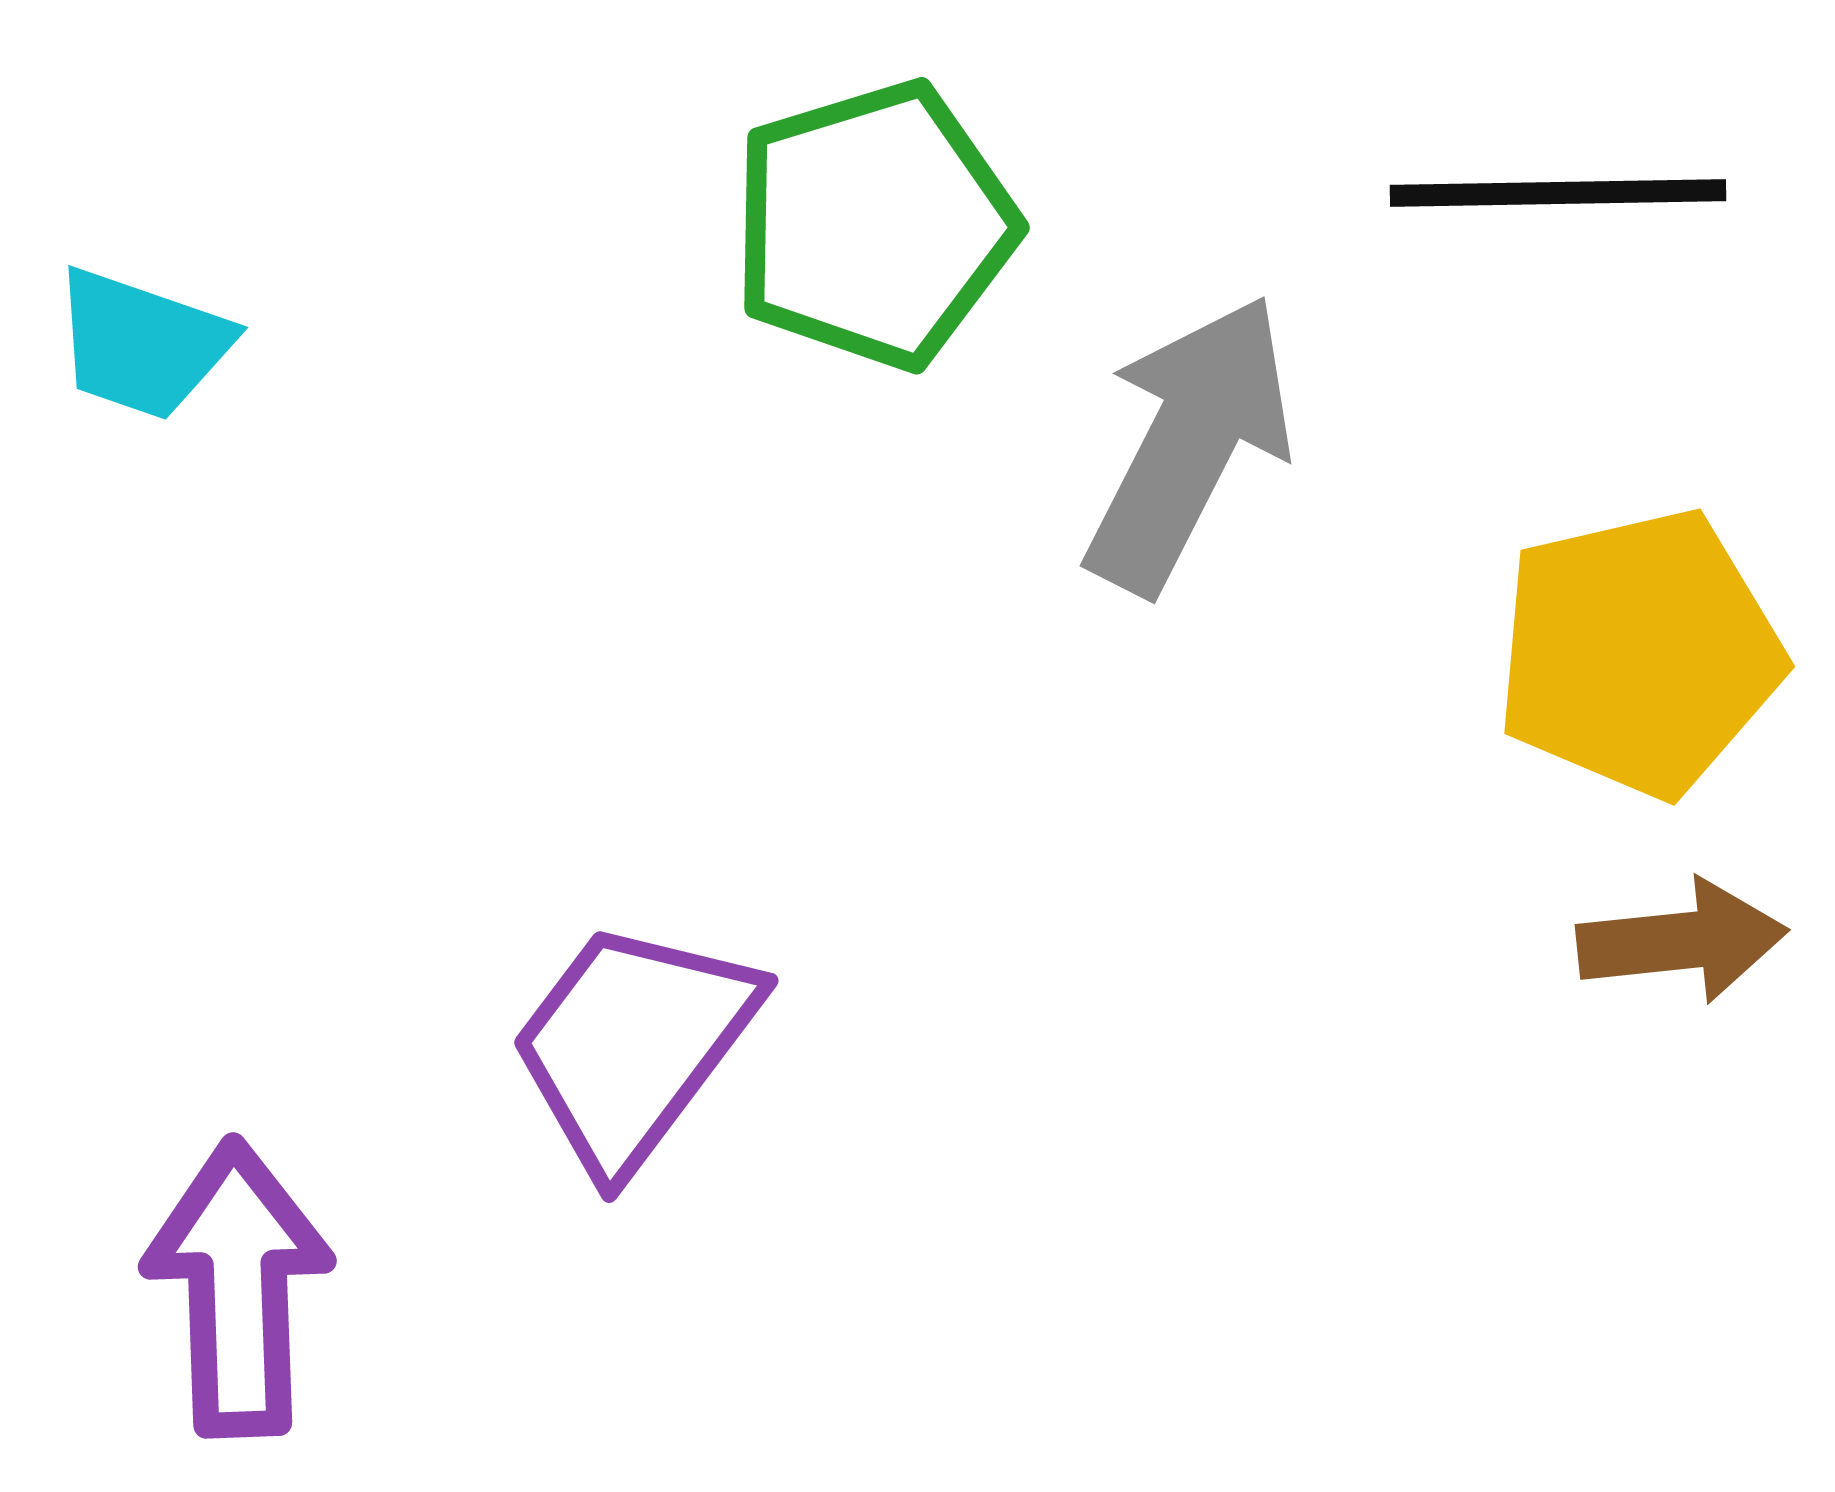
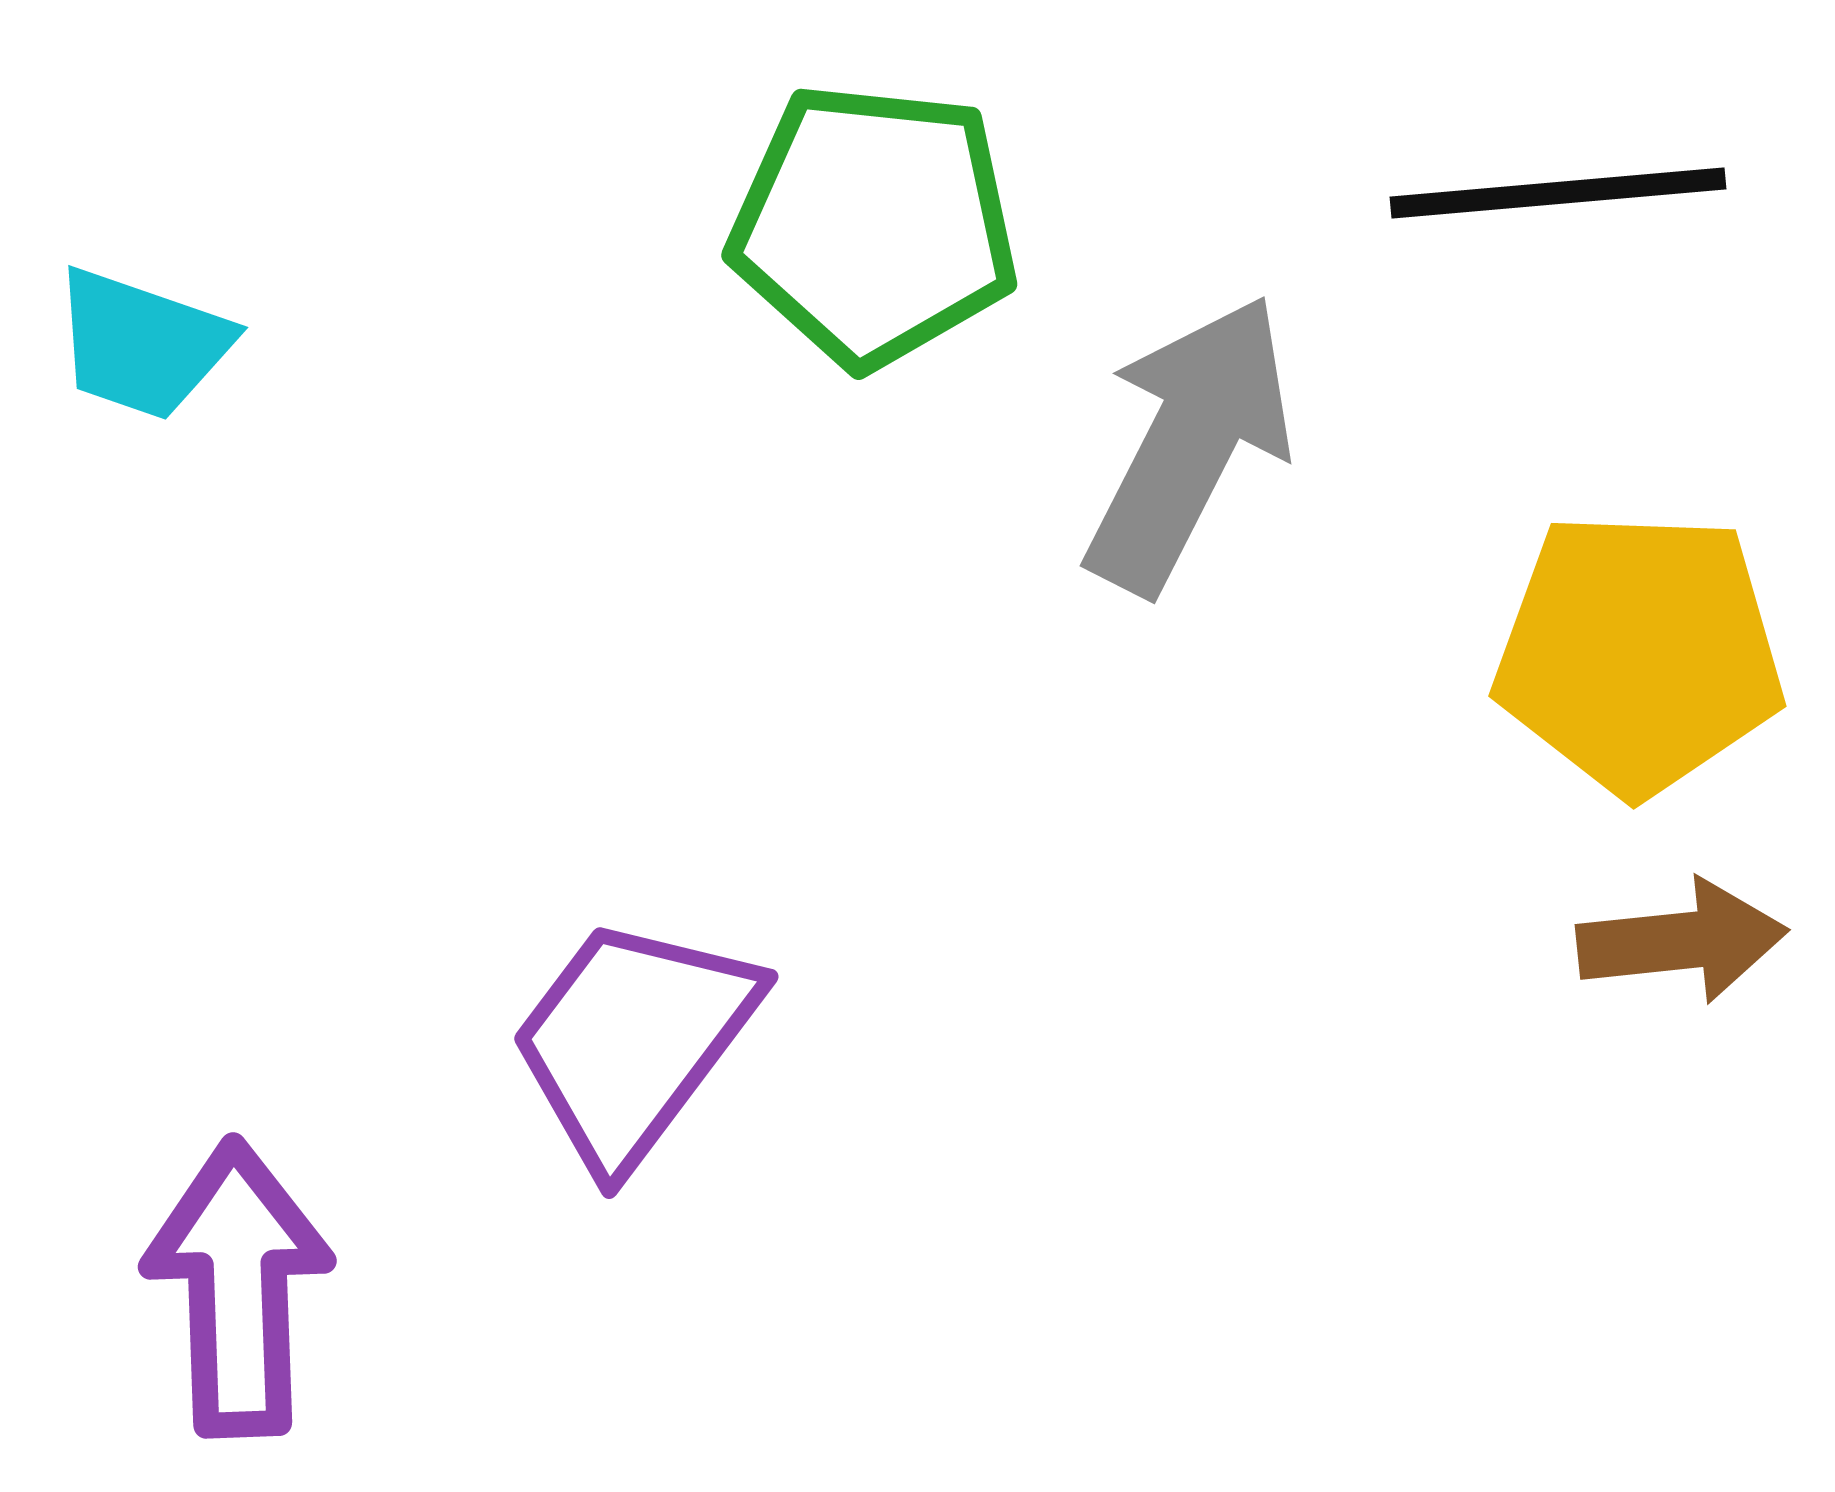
black line: rotated 4 degrees counterclockwise
green pentagon: rotated 23 degrees clockwise
yellow pentagon: rotated 15 degrees clockwise
purple trapezoid: moved 4 px up
